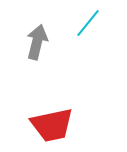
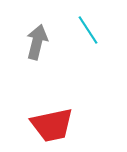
cyan line: moved 7 px down; rotated 72 degrees counterclockwise
